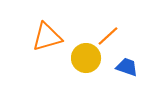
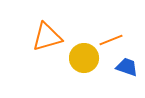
orange line: moved 3 px right, 4 px down; rotated 20 degrees clockwise
yellow circle: moved 2 px left
